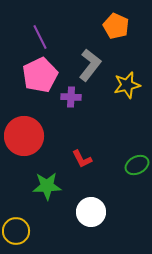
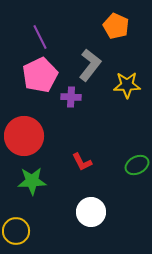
yellow star: rotated 12 degrees clockwise
red L-shape: moved 3 px down
green star: moved 15 px left, 5 px up
